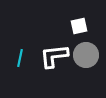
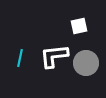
gray circle: moved 8 px down
